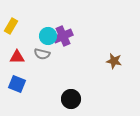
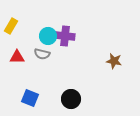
purple cross: moved 2 px right; rotated 30 degrees clockwise
blue square: moved 13 px right, 14 px down
